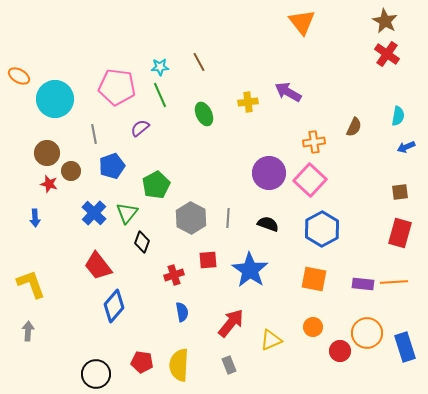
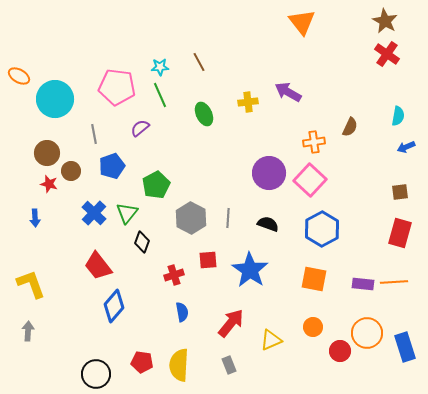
brown semicircle at (354, 127): moved 4 px left
